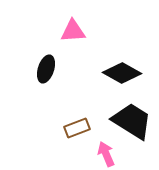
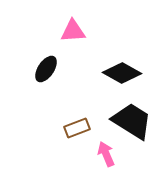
black ellipse: rotated 16 degrees clockwise
